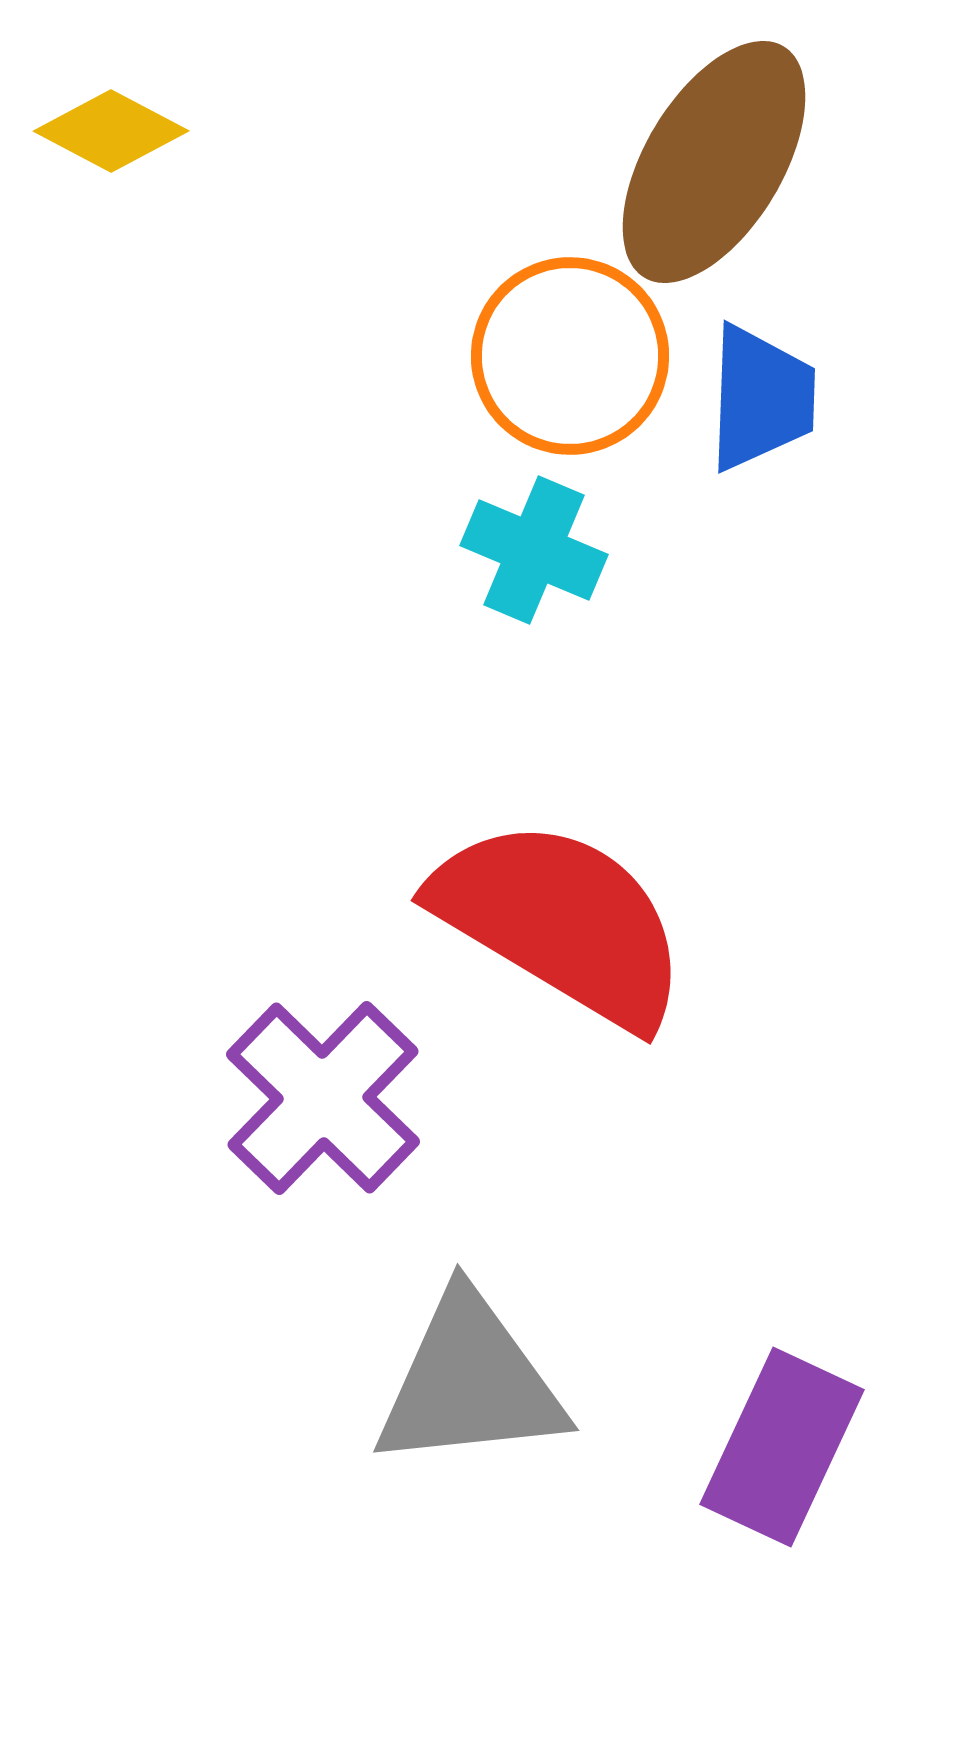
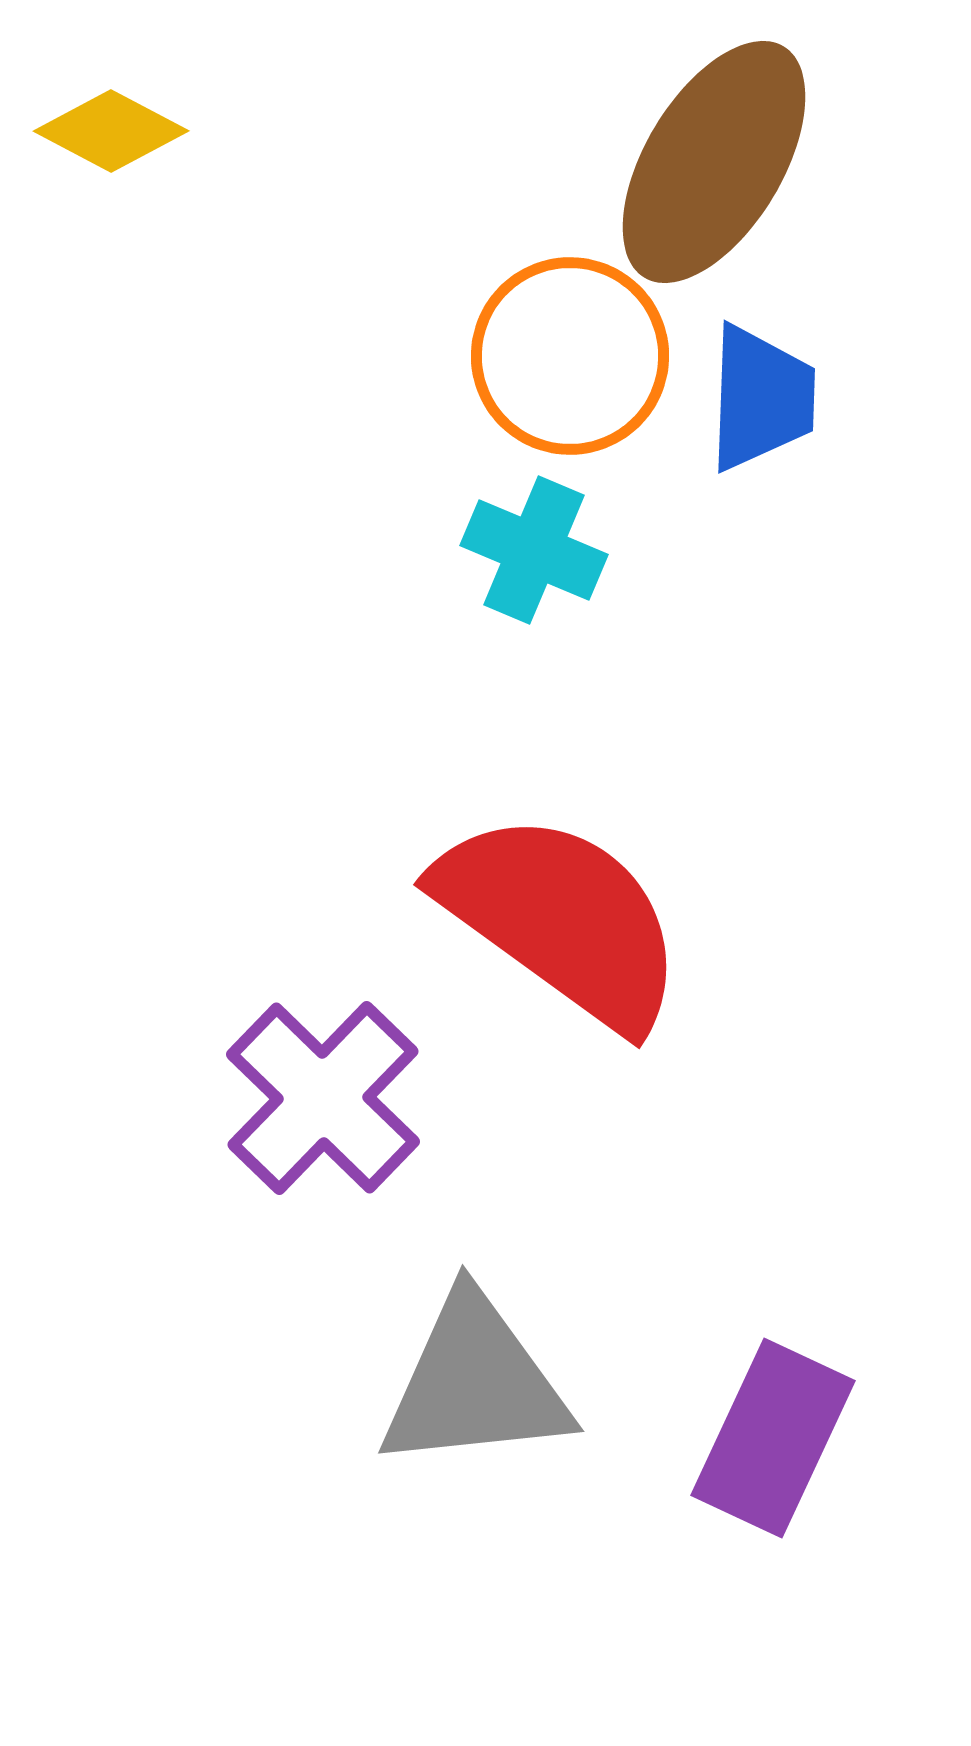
red semicircle: moved 3 px up; rotated 5 degrees clockwise
gray triangle: moved 5 px right, 1 px down
purple rectangle: moved 9 px left, 9 px up
